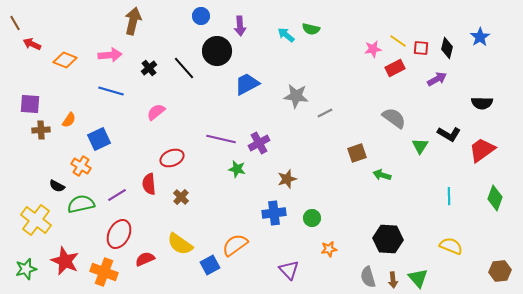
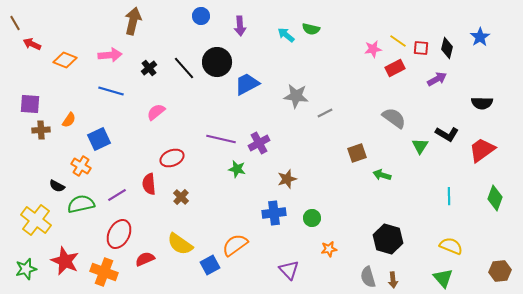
black circle at (217, 51): moved 11 px down
black L-shape at (449, 134): moved 2 px left
black hexagon at (388, 239): rotated 12 degrees clockwise
green triangle at (418, 278): moved 25 px right
